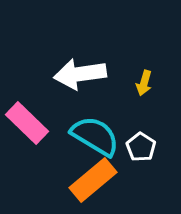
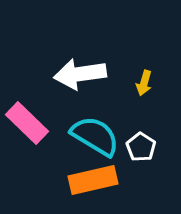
orange rectangle: rotated 27 degrees clockwise
